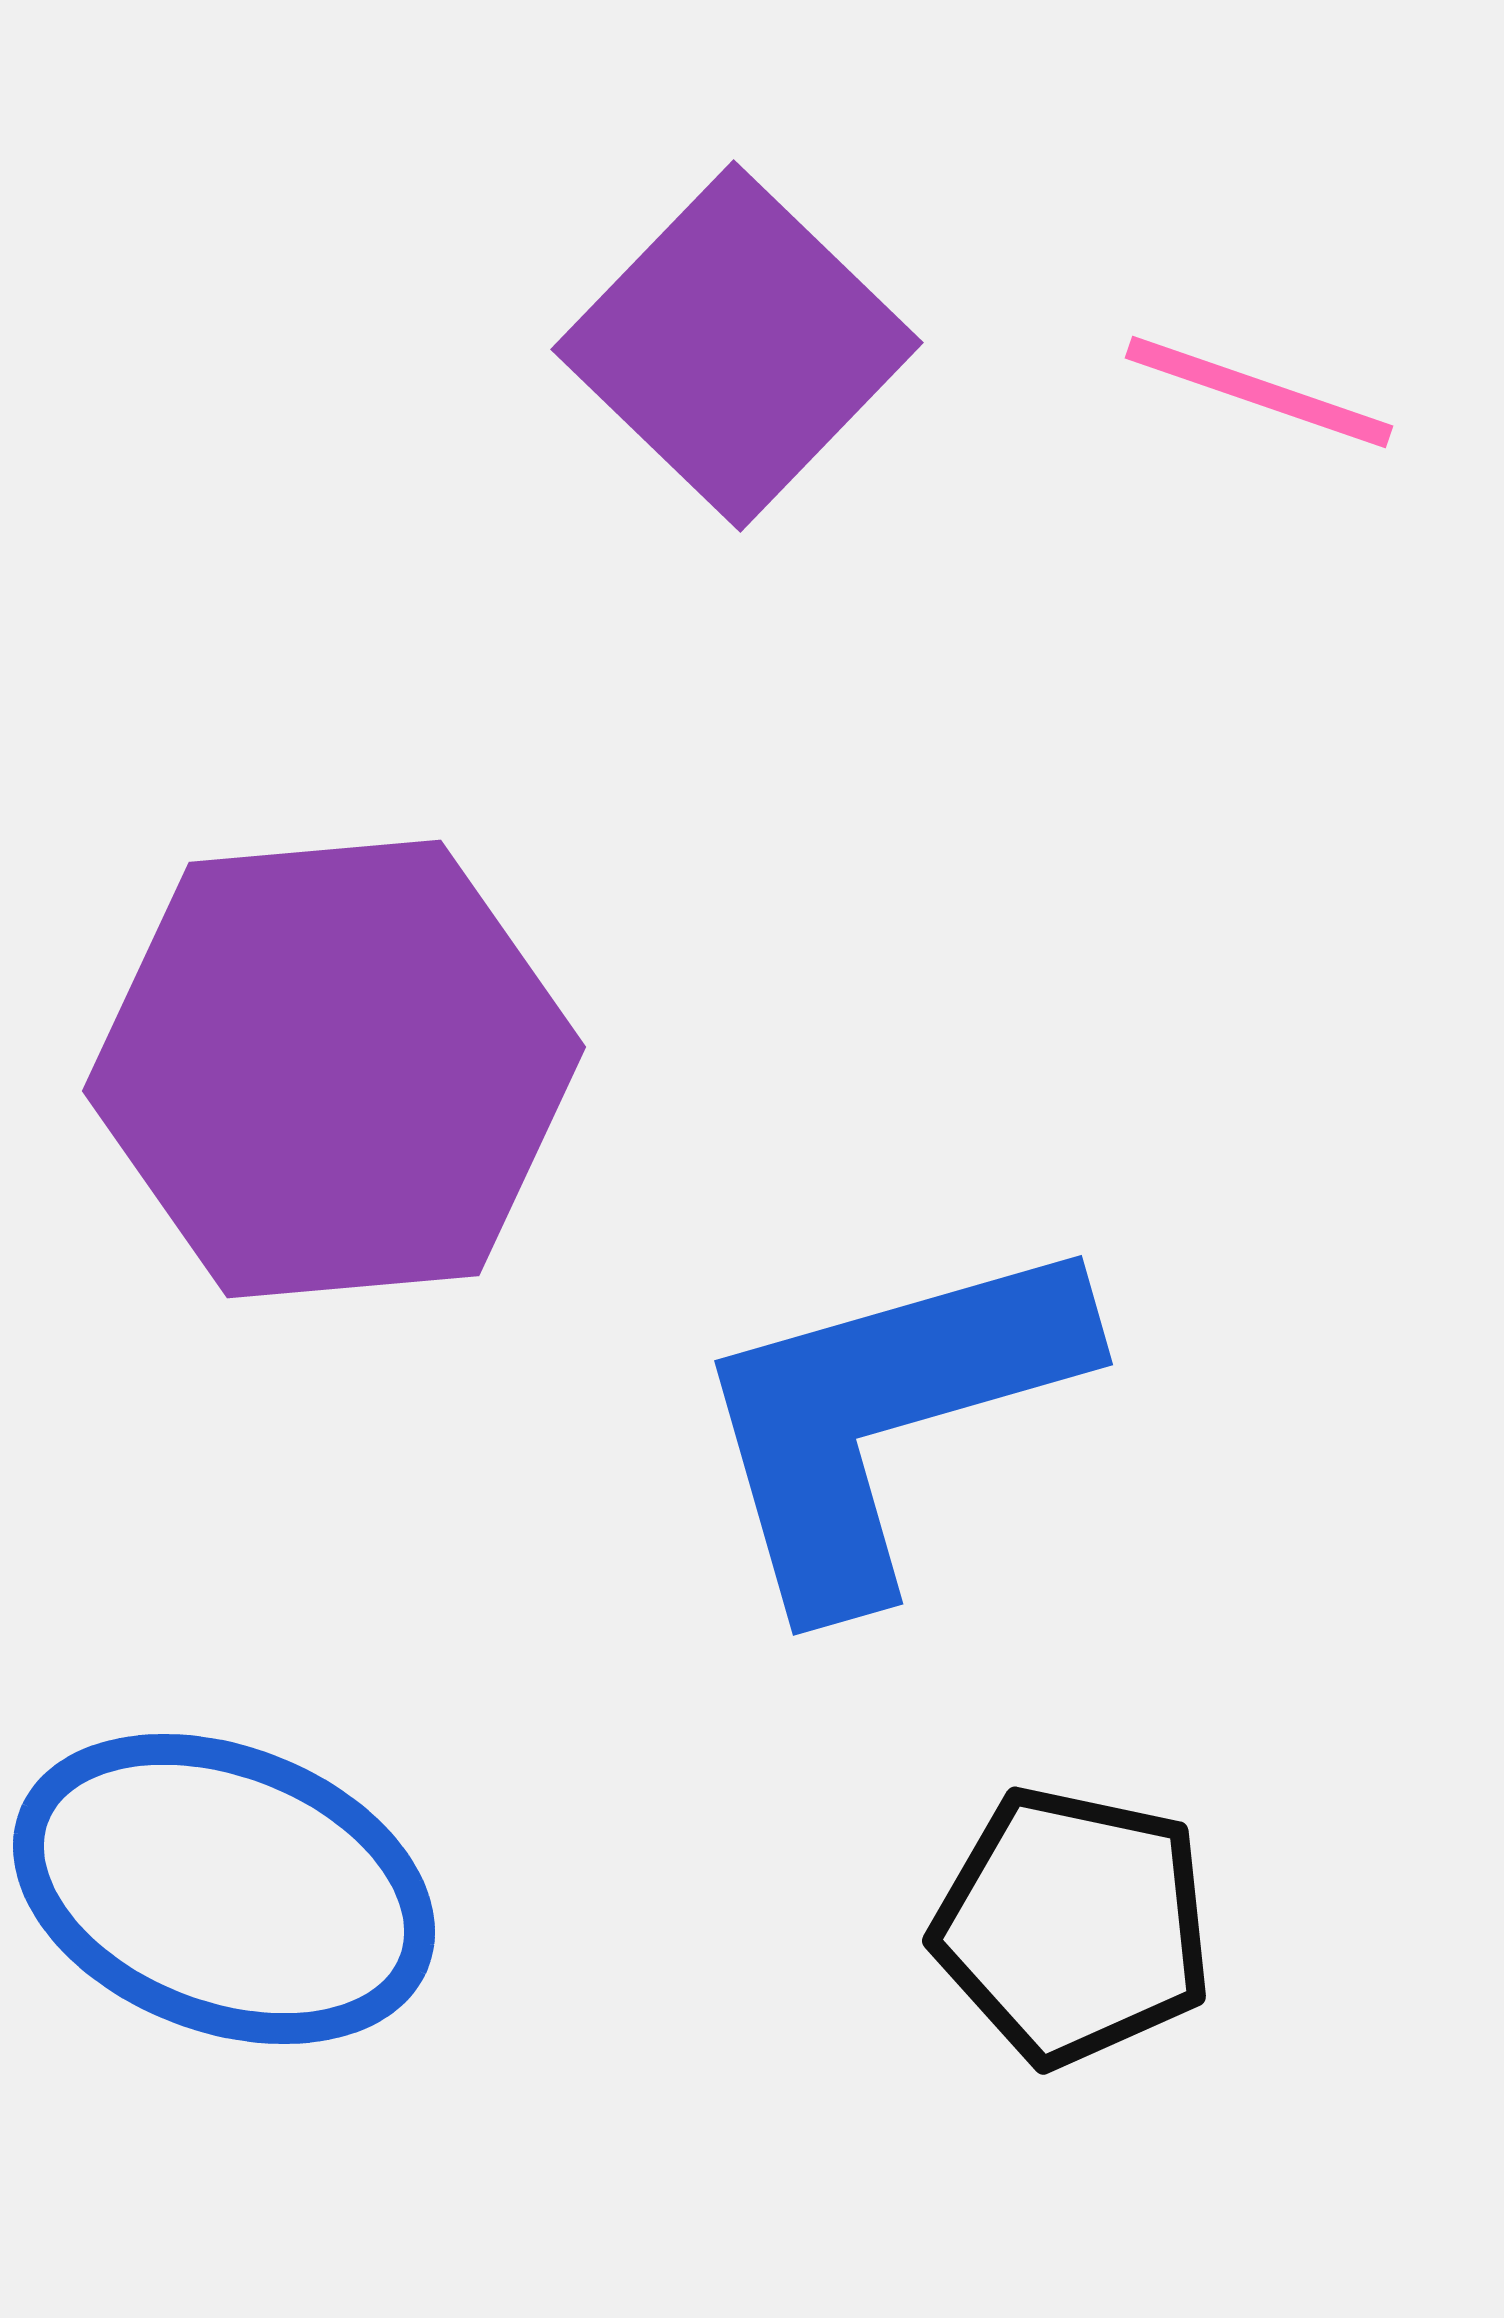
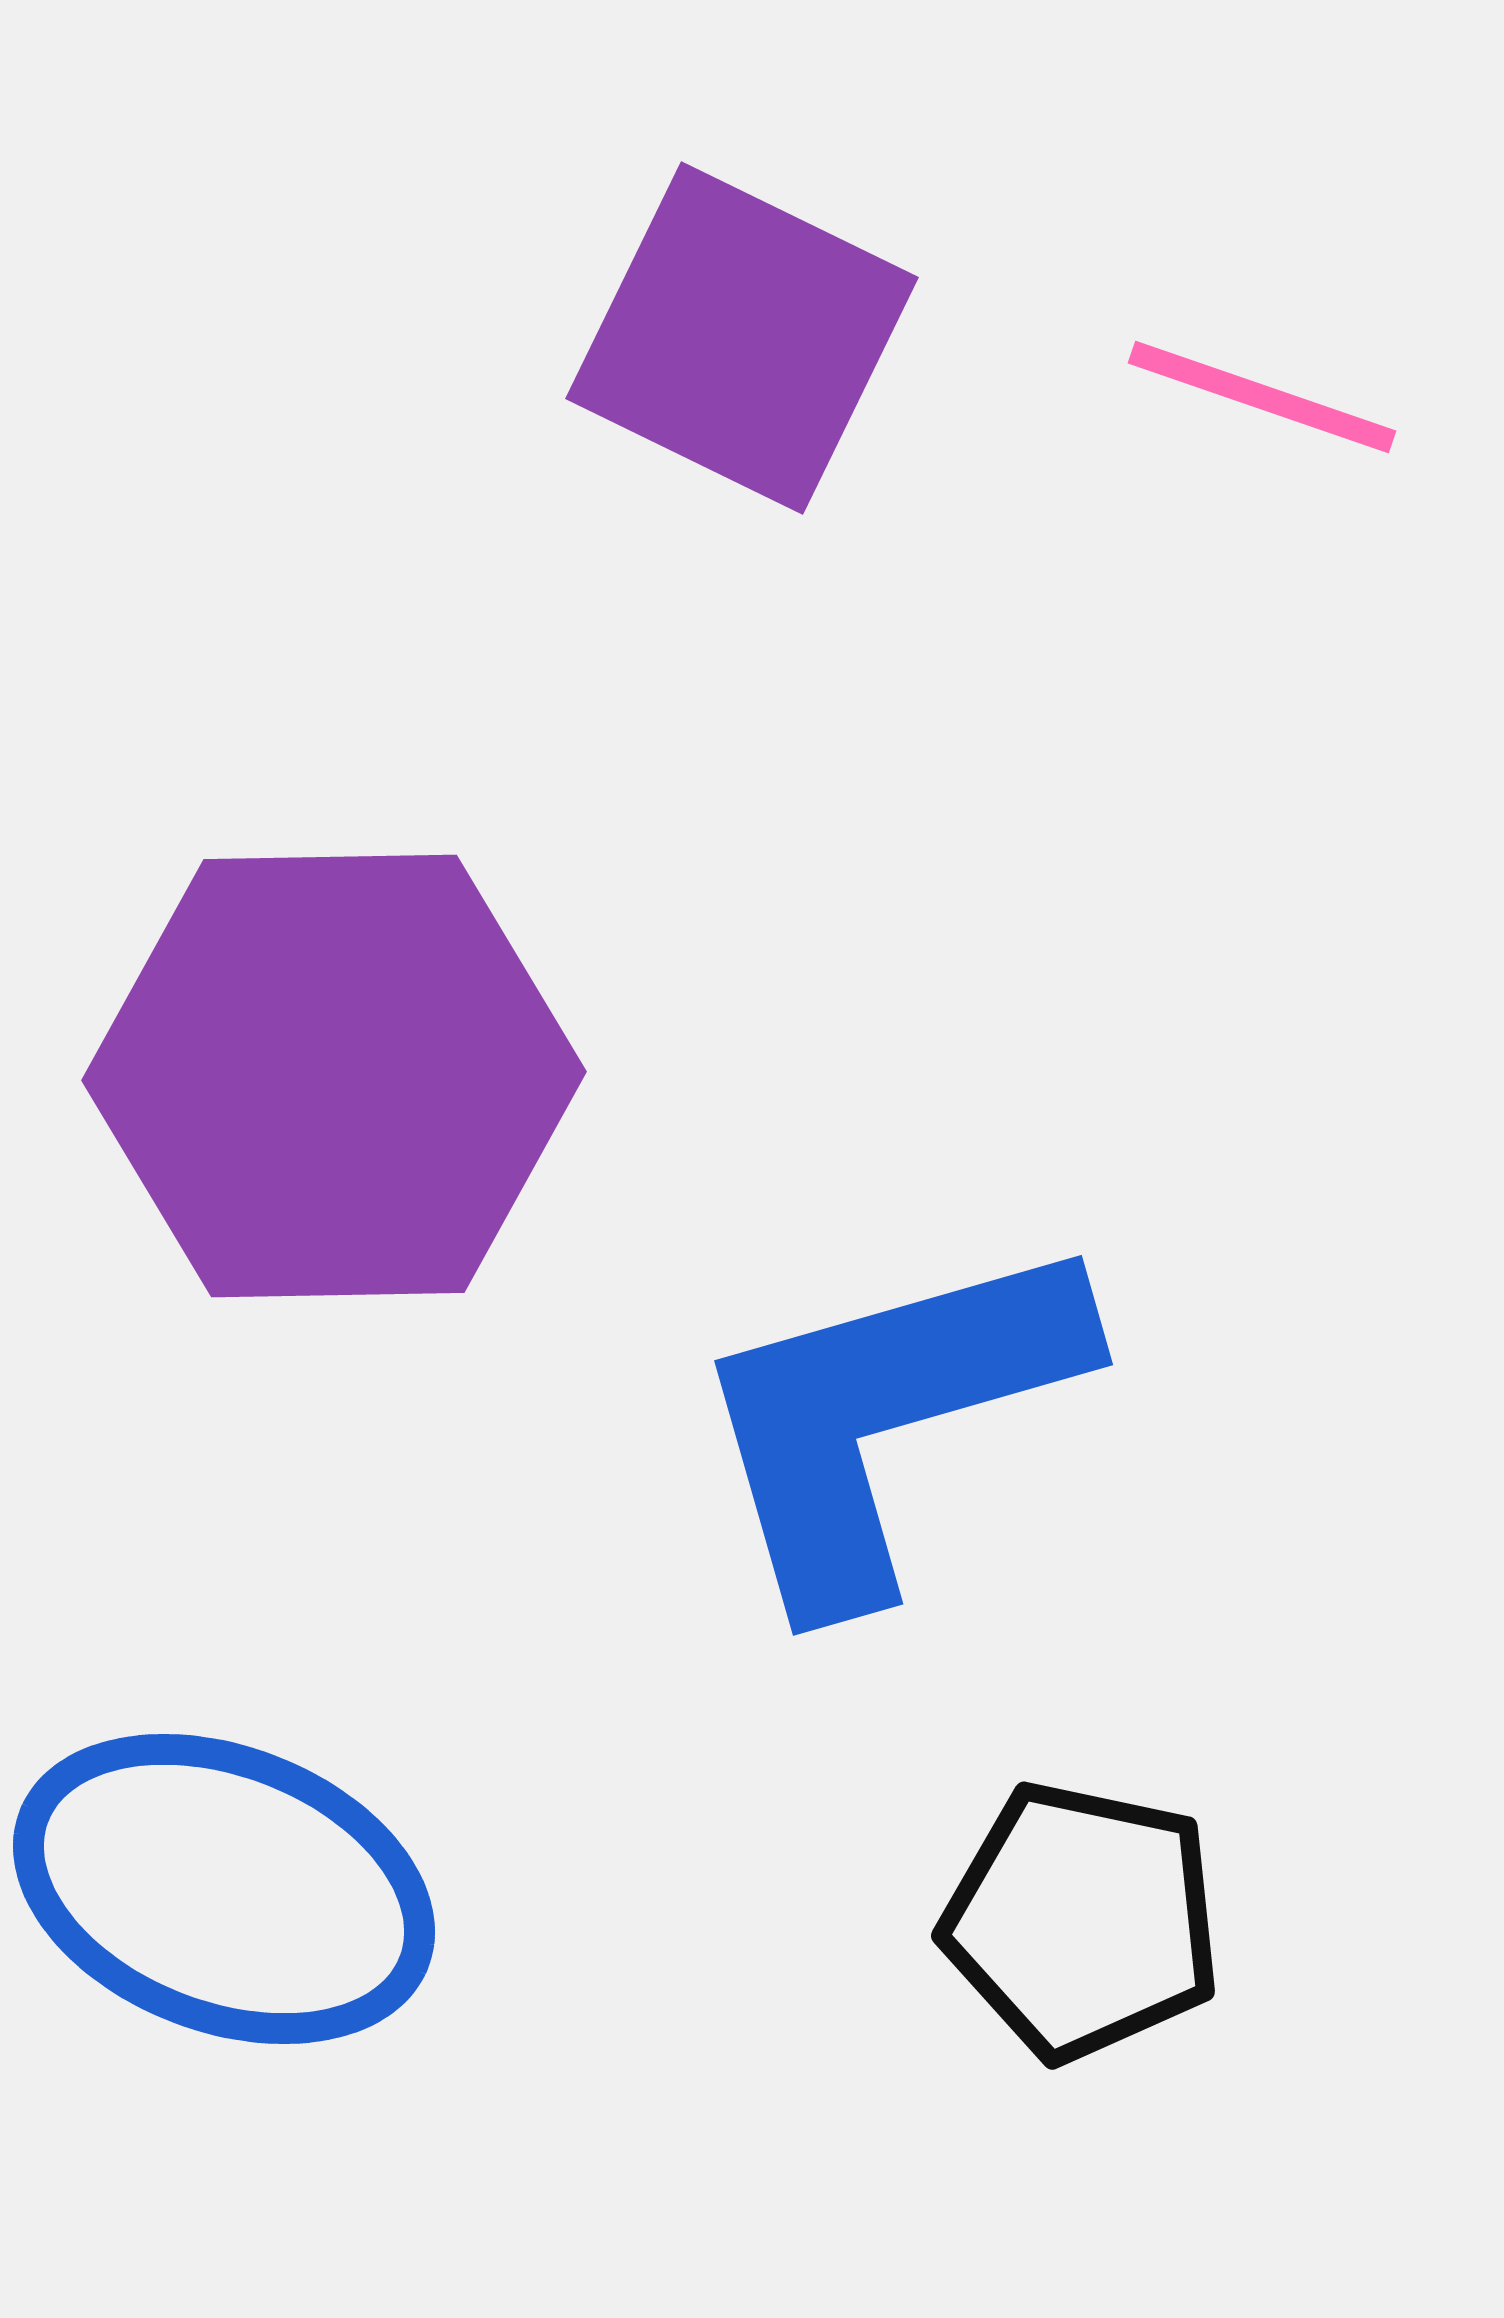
purple square: moved 5 px right, 8 px up; rotated 18 degrees counterclockwise
pink line: moved 3 px right, 5 px down
purple hexagon: moved 7 px down; rotated 4 degrees clockwise
black pentagon: moved 9 px right, 5 px up
